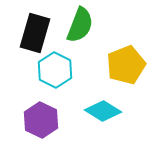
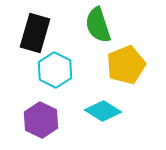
green semicircle: moved 18 px right; rotated 141 degrees clockwise
